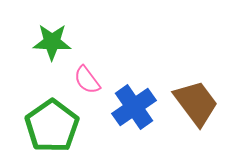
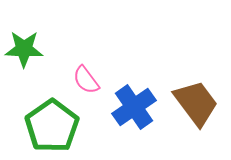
green star: moved 28 px left, 7 px down
pink semicircle: moved 1 px left
